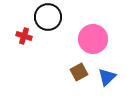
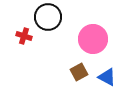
blue triangle: rotated 48 degrees counterclockwise
